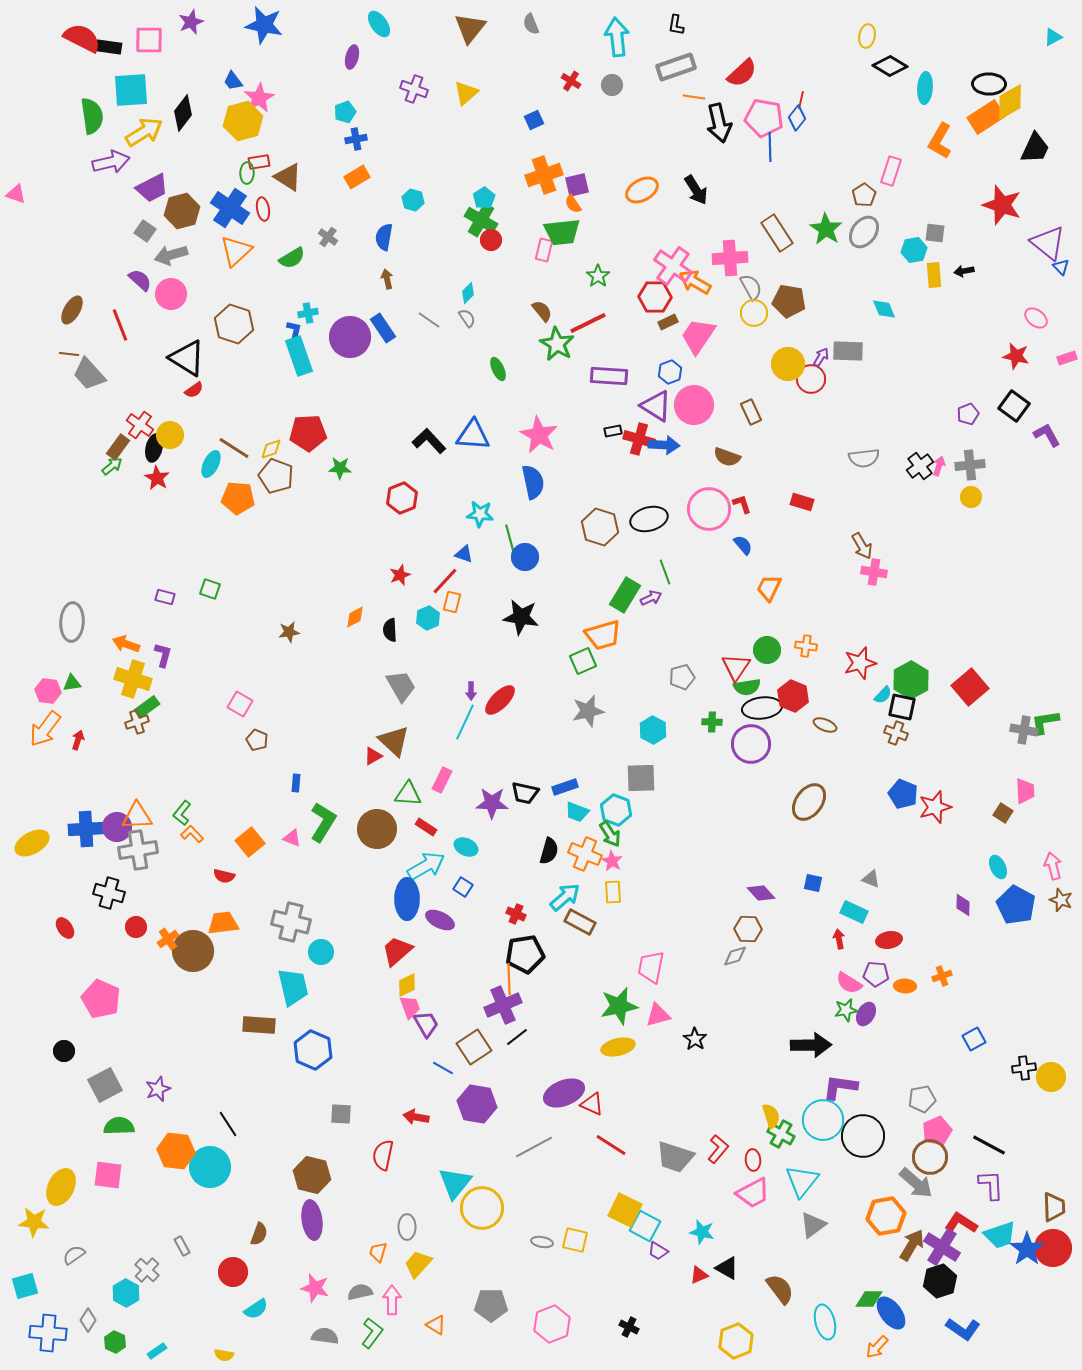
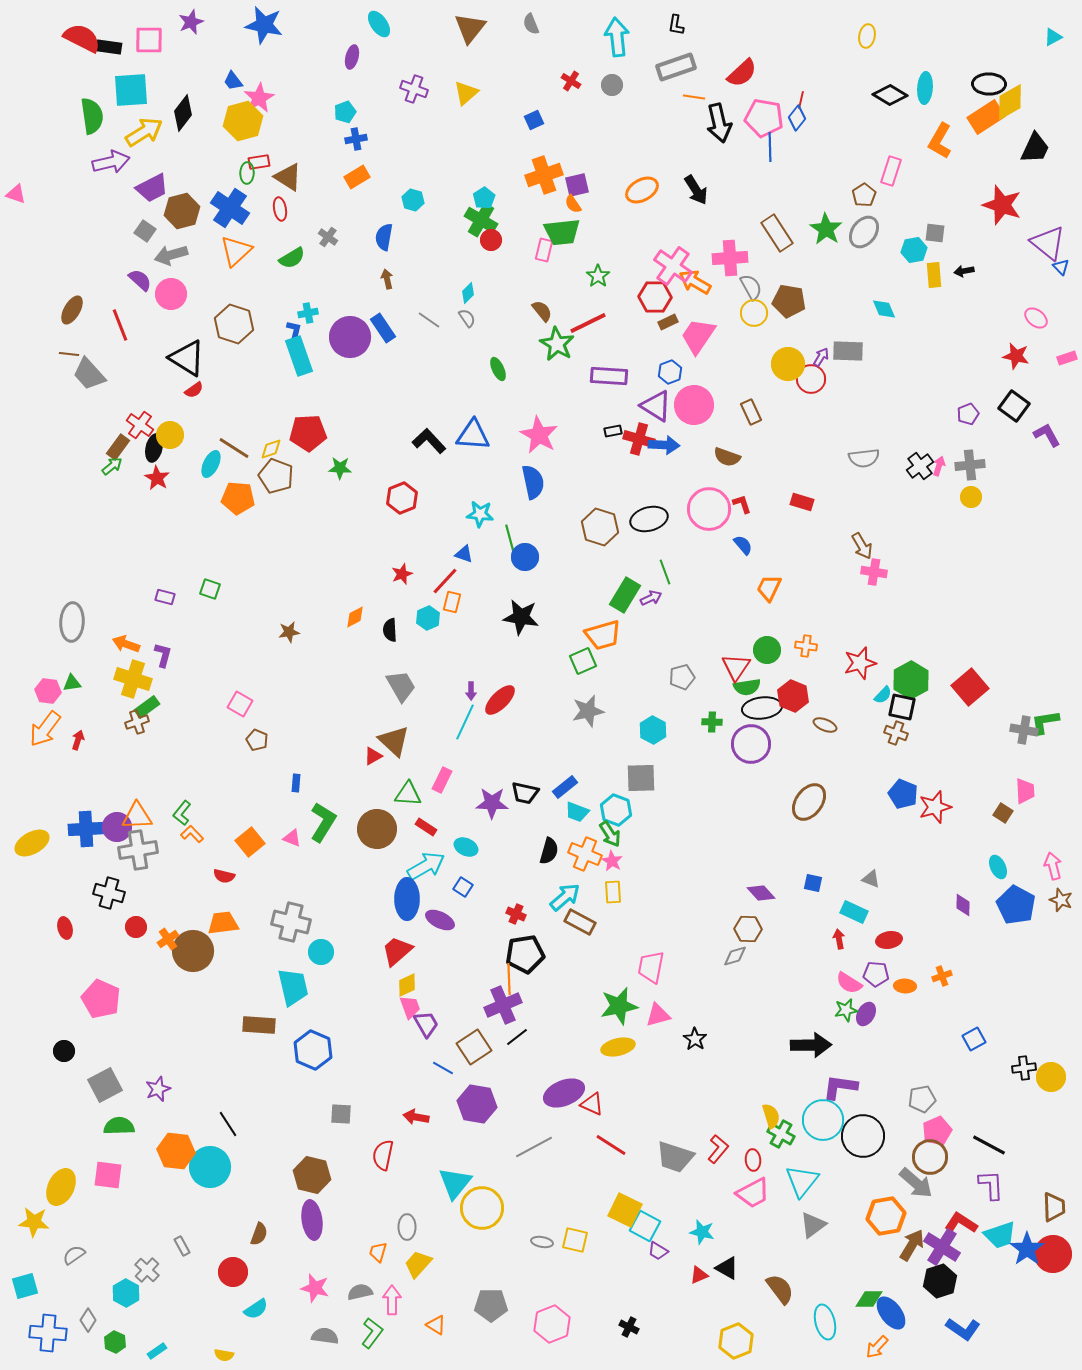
black diamond at (890, 66): moved 29 px down
red ellipse at (263, 209): moved 17 px right
red star at (400, 575): moved 2 px right, 1 px up
blue rectangle at (565, 787): rotated 20 degrees counterclockwise
red ellipse at (65, 928): rotated 20 degrees clockwise
red circle at (1053, 1248): moved 6 px down
